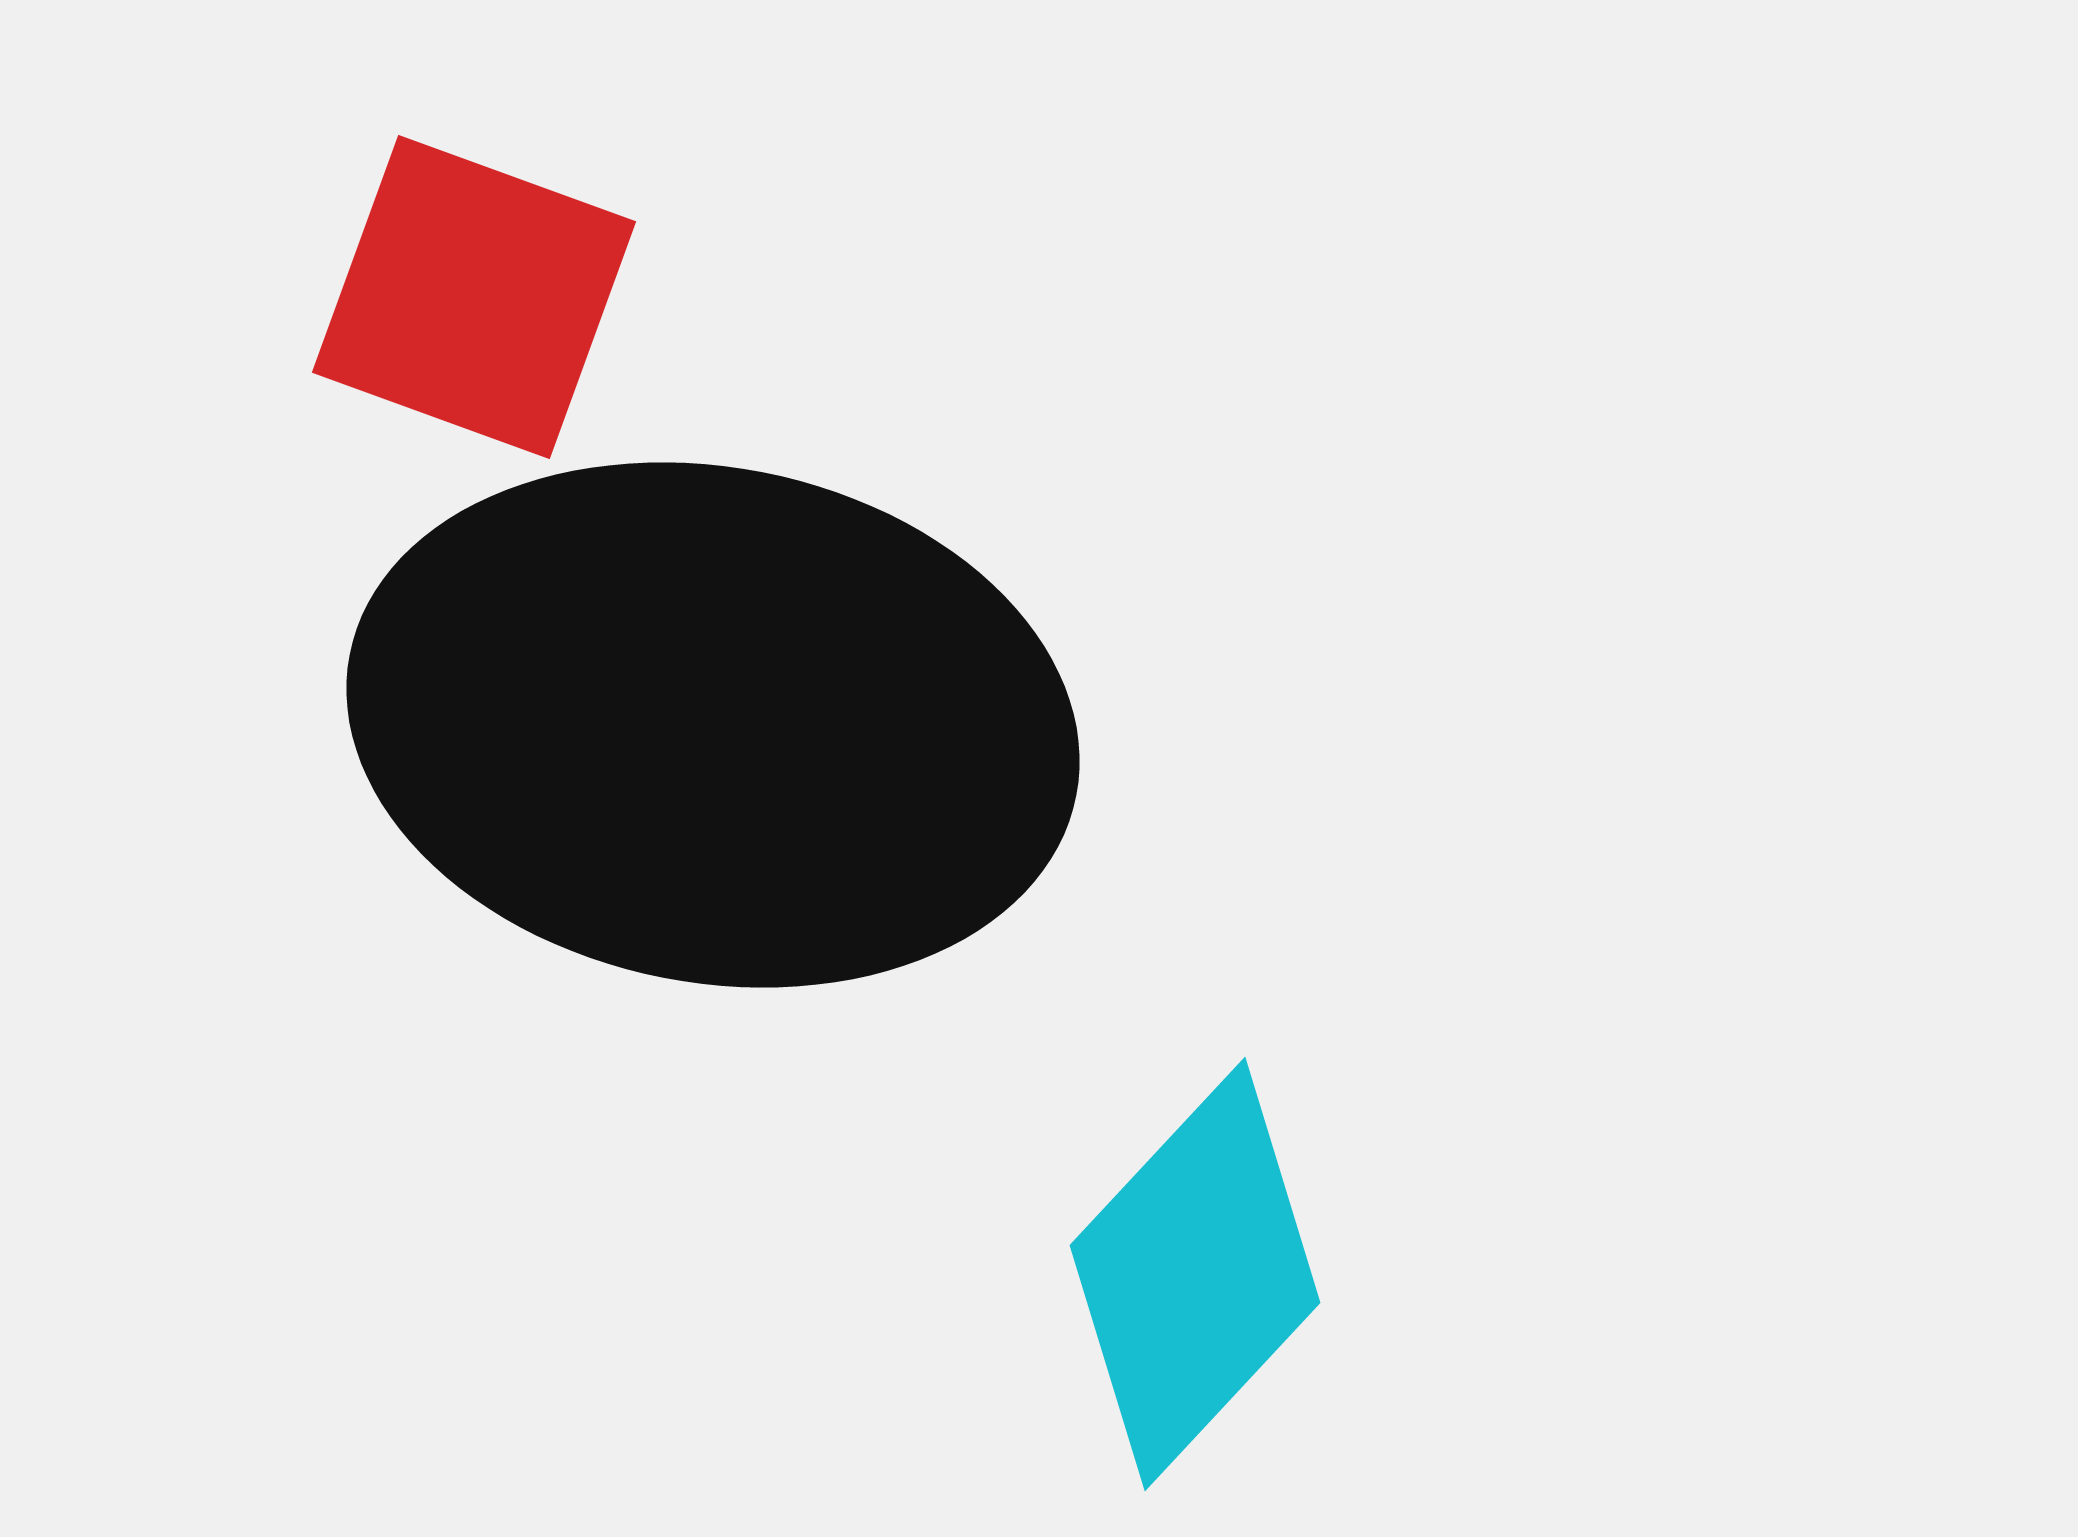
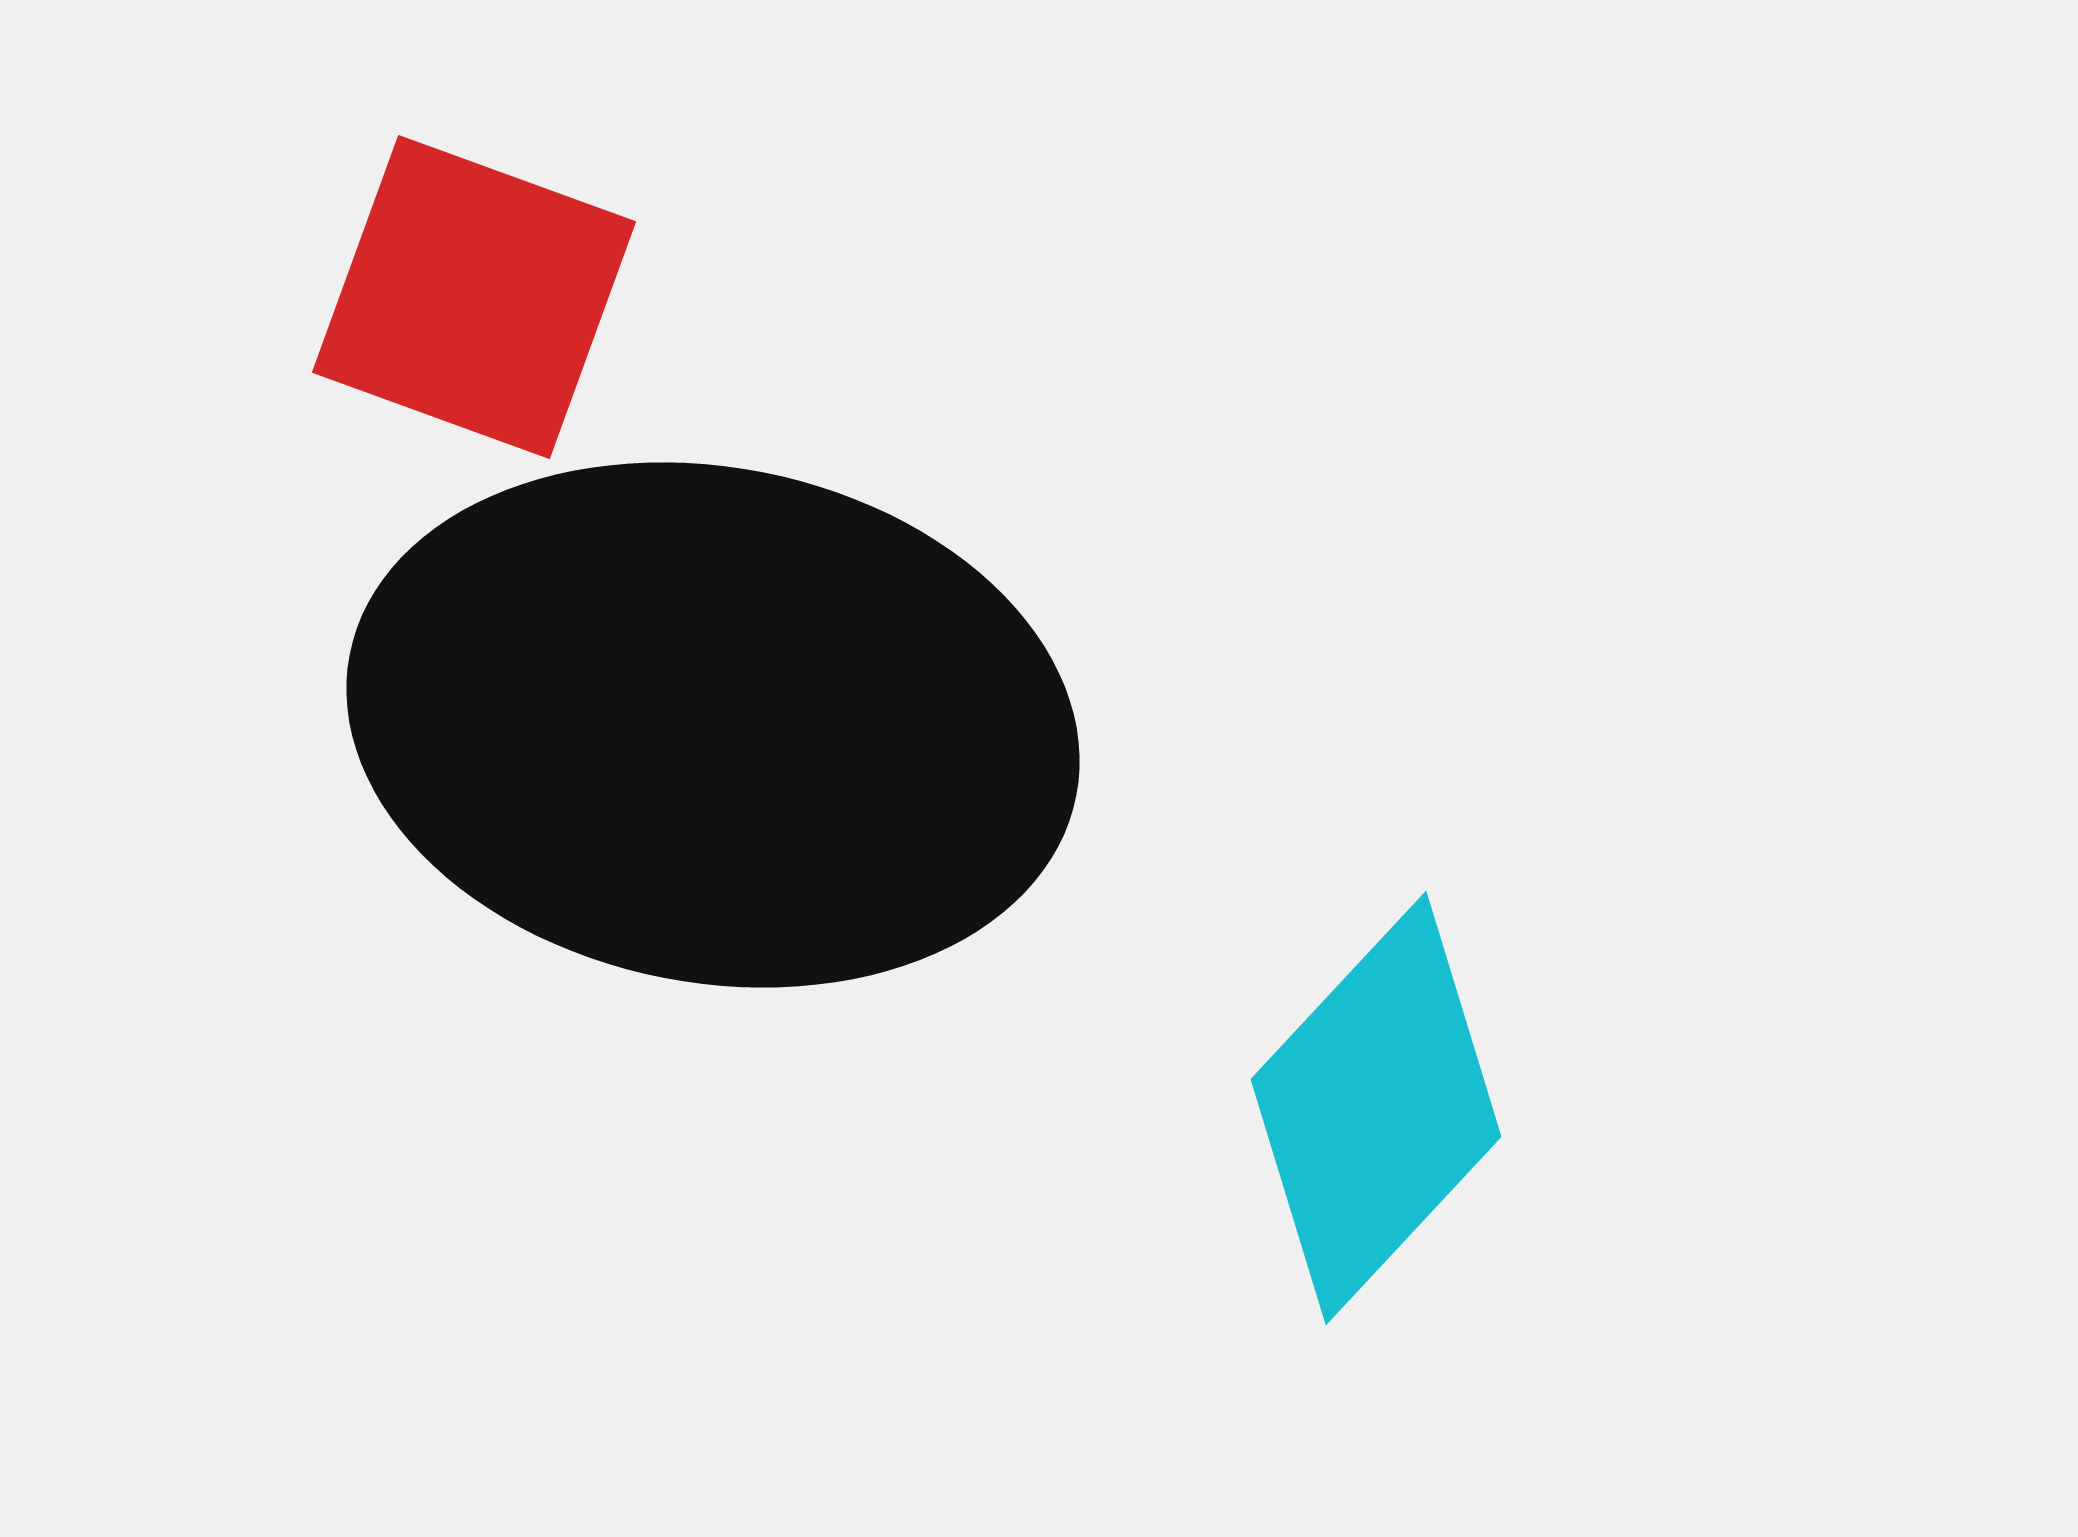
cyan diamond: moved 181 px right, 166 px up
